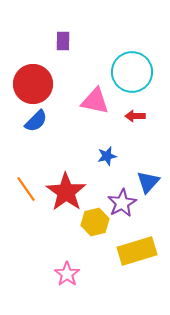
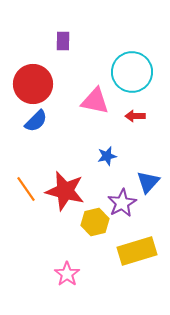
red star: moved 1 px left, 1 px up; rotated 21 degrees counterclockwise
